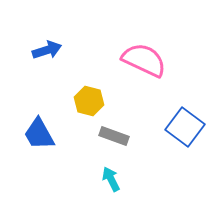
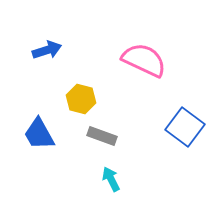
yellow hexagon: moved 8 px left, 2 px up
gray rectangle: moved 12 px left
